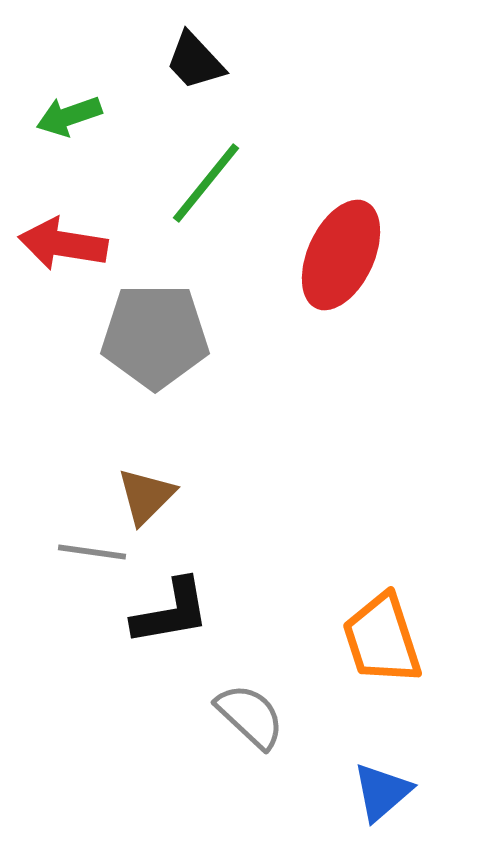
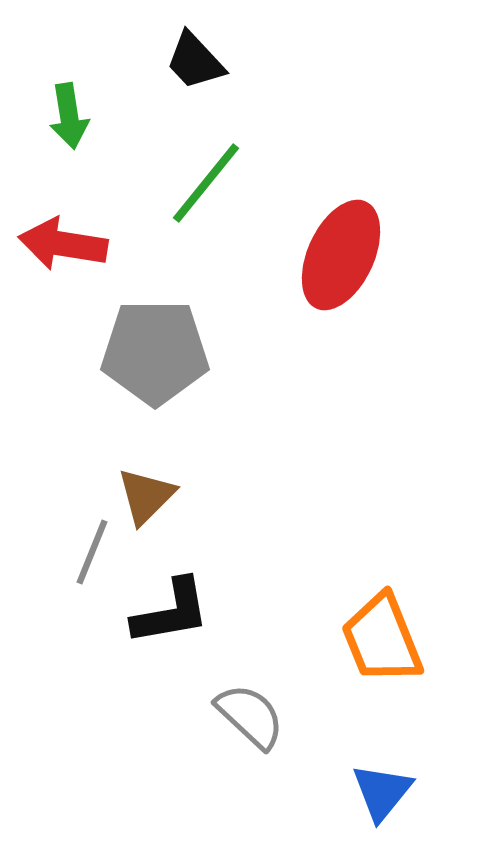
green arrow: rotated 80 degrees counterclockwise
gray pentagon: moved 16 px down
gray line: rotated 76 degrees counterclockwise
orange trapezoid: rotated 4 degrees counterclockwise
blue triangle: rotated 10 degrees counterclockwise
